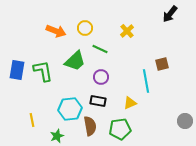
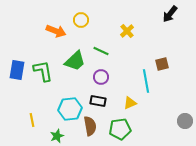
yellow circle: moved 4 px left, 8 px up
green line: moved 1 px right, 2 px down
